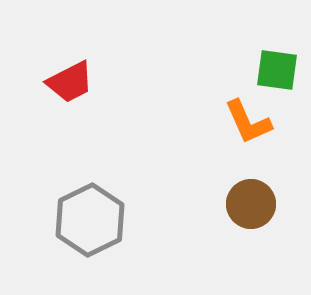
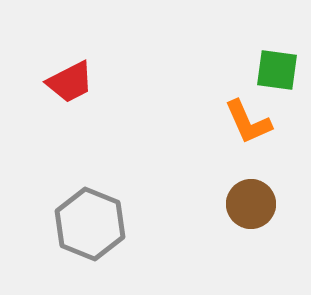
gray hexagon: moved 4 px down; rotated 12 degrees counterclockwise
